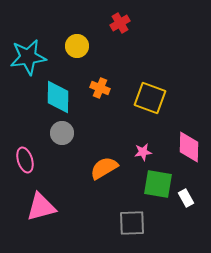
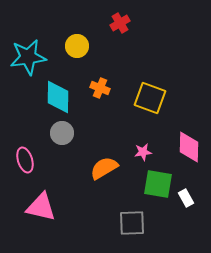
pink triangle: rotated 28 degrees clockwise
